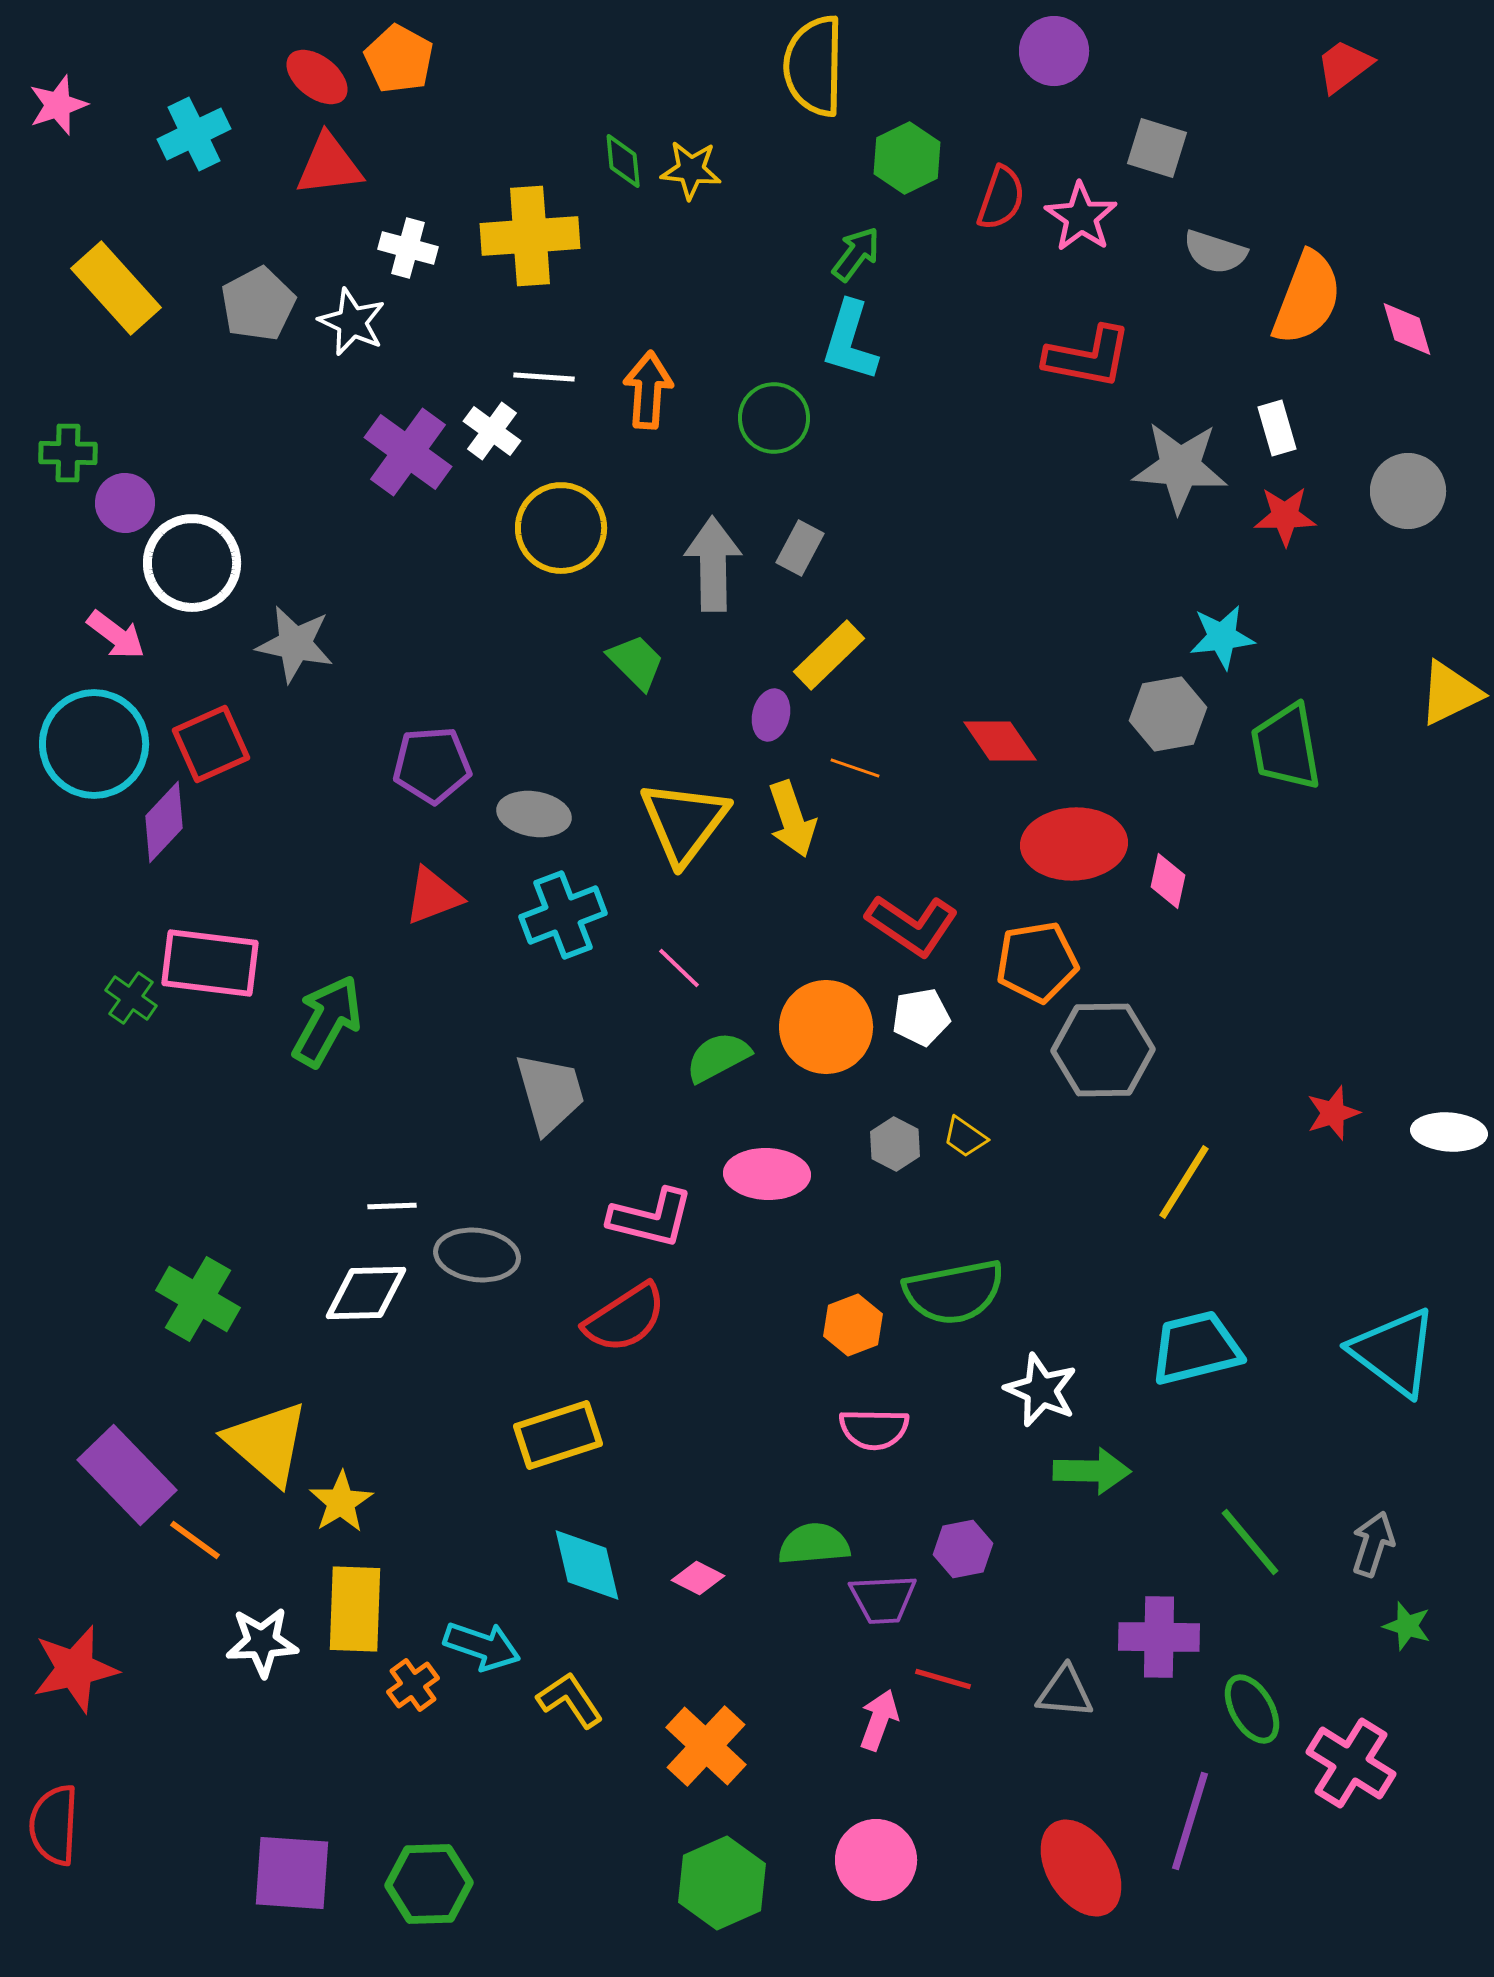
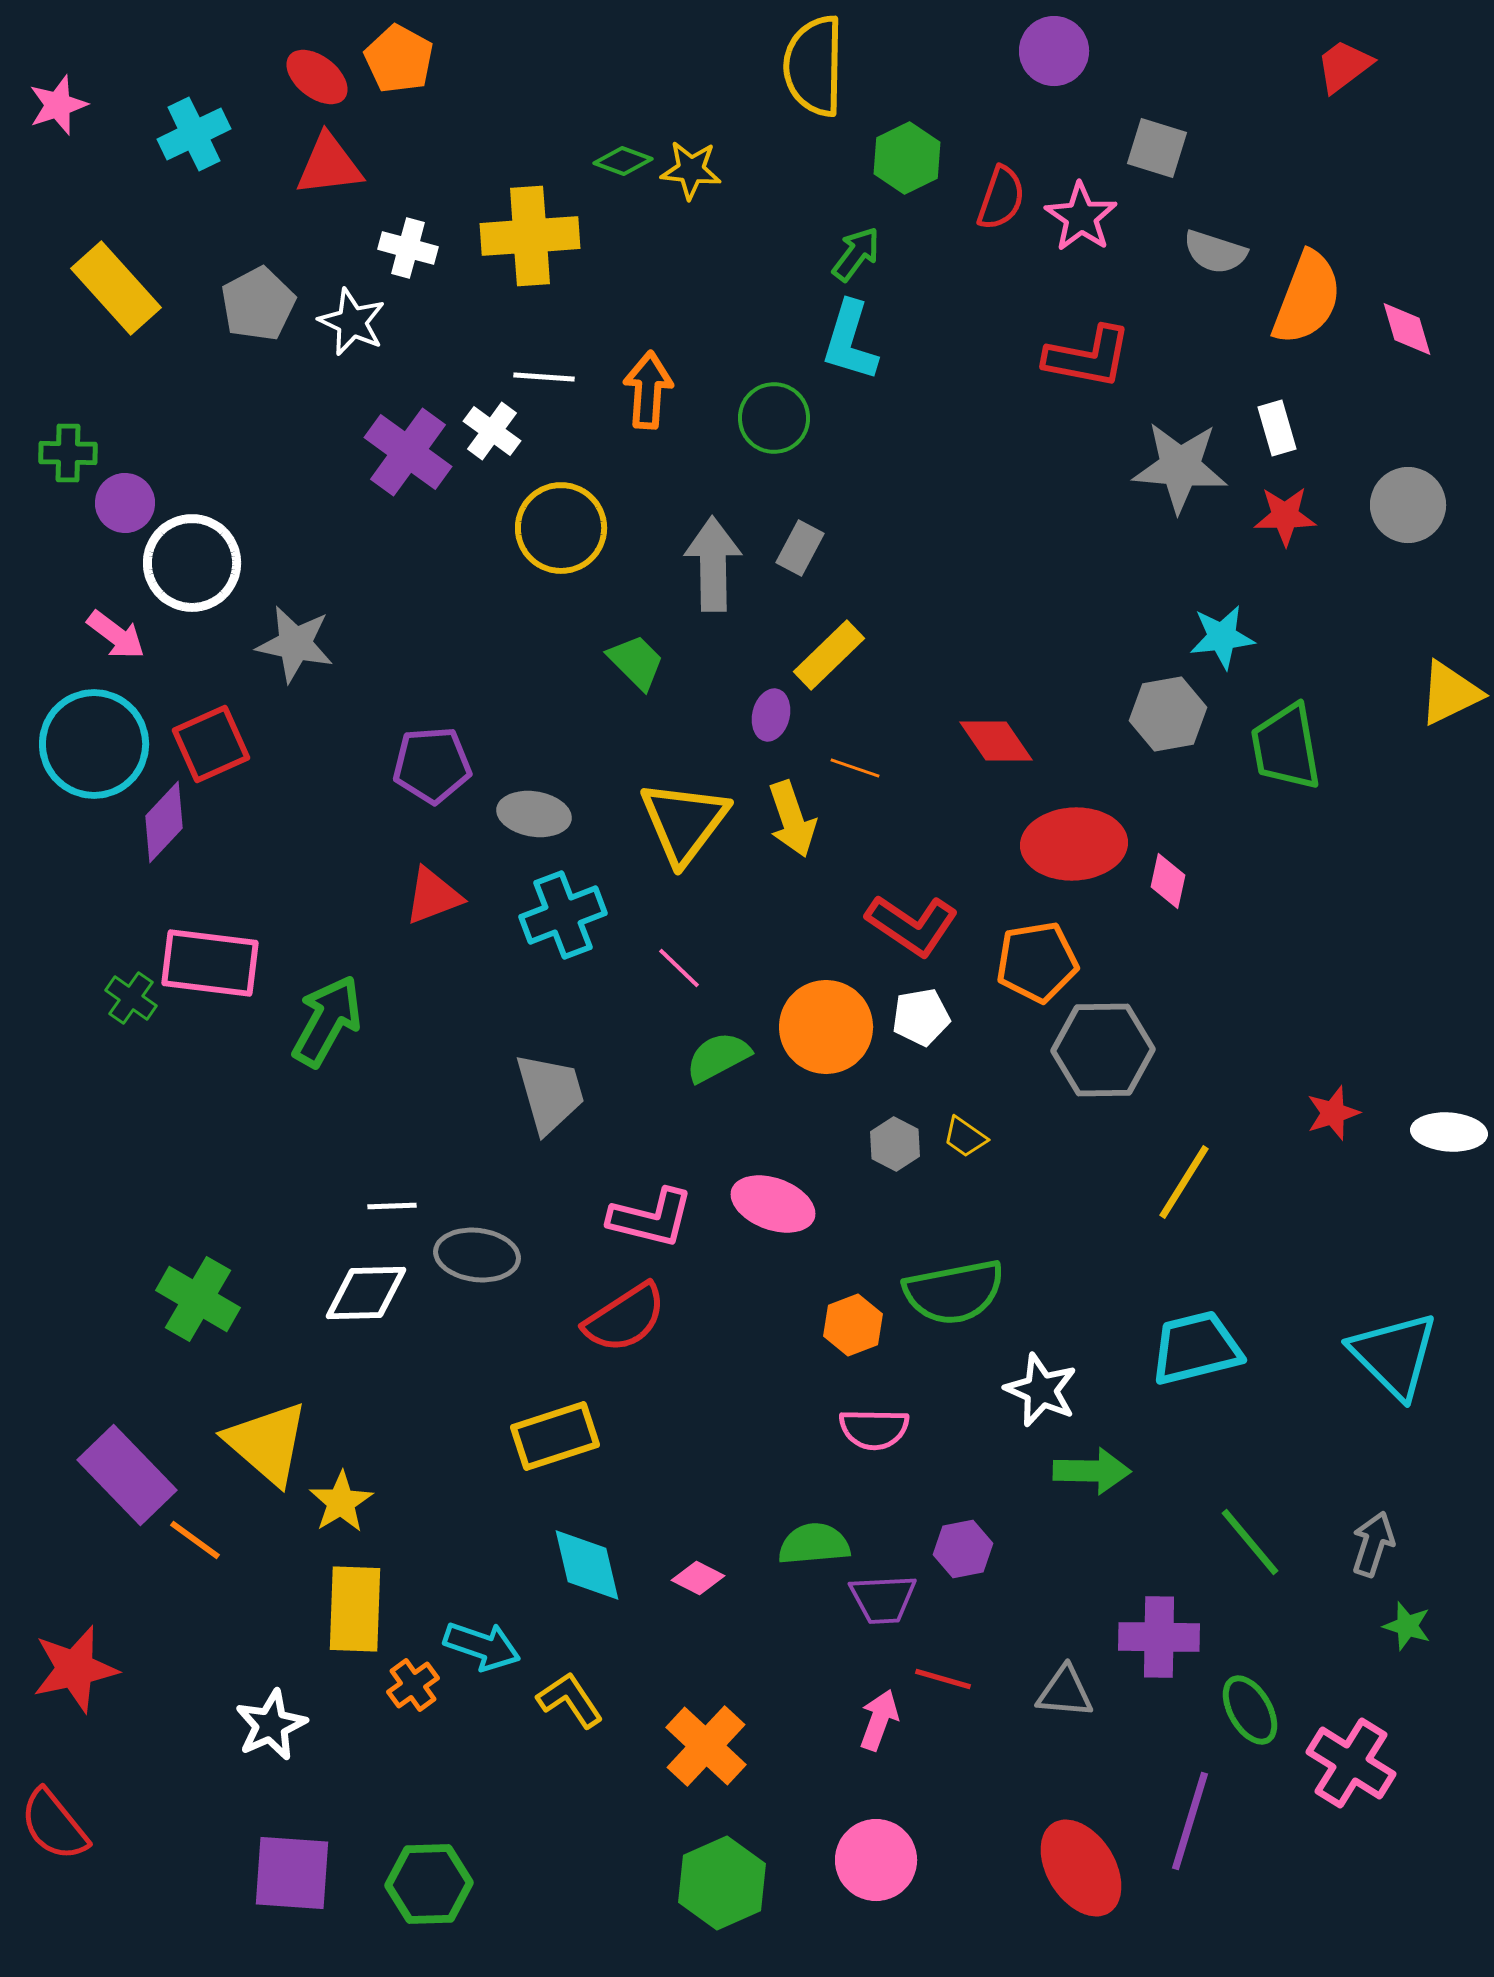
green diamond at (623, 161): rotated 64 degrees counterclockwise
gray circle at (1408, 491): moved 14 px down
red diamond at (1000, 741): moved 4 px left
pink ellipse at (767, 1174): moved 6 px right, 30 px down; rotated 18 degrees clockwise
cyan triangle at (1394, 1352): moved 3 px down; rotated 8 degrees clockwise
yellow rectangle at (558, 1435): moved 3 px left, 1 px down
white star at (262, 1642): moved 9 px right, 83 px down; rotated 22 degrees counterclockwise
green ellipse at (1252, 1709): moved 2 px left, 1 px down
red semicircle at (54, 1825): rotated 42 degrees counterclockwise
